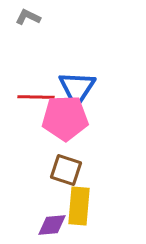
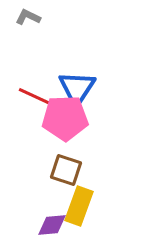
red line: rotated 24 degrees clockwise
yellow rectangle: rotated 15 degrees clockwise
